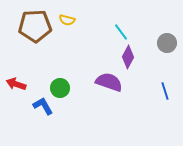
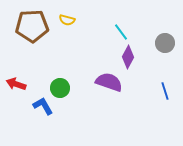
brown pentagon: moved 3 px left
gray circle: moved 2 px left
